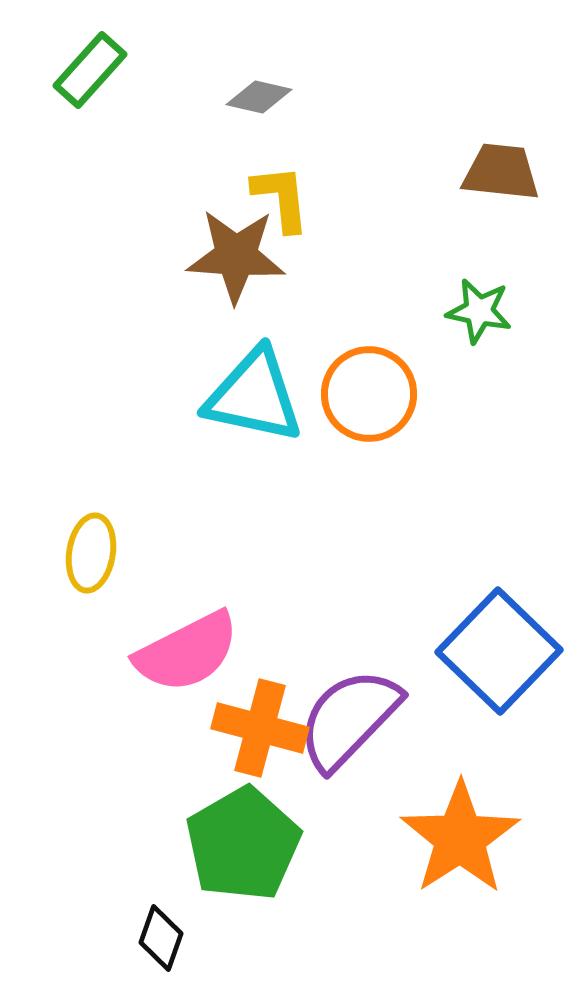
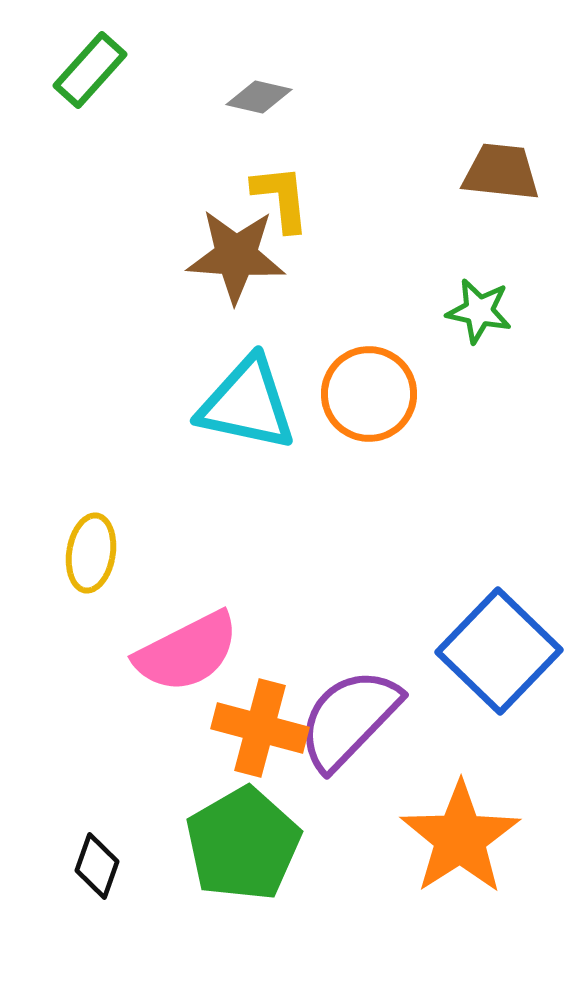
cyan triangle: moved 7 px left, 8 px down
black diamond: moved 64 px left, 72 px up
